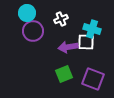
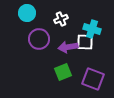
purple circle: moved 6 px right, 8 px down
white square: moved 1 px left
green square: moved 1 px left, 2 px up
